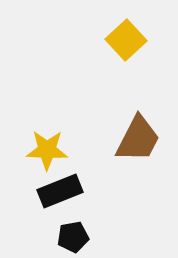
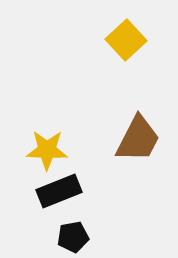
black rectangle: moved 1 px left
